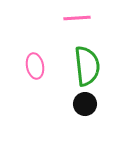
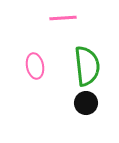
pink line: moved 14 px left
black circle: moved 1 px right, 1 px up
